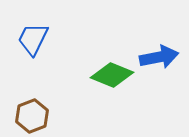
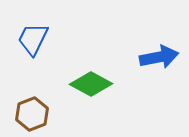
green diamond: moved 21 px left, 9 px down; rotated 6 degrees clockwise
brown hexagon: moved 2 px up
